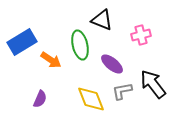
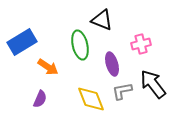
pink cross: moved 9 px down
orange arrow: moved 3 px left, 7 px down
purple ellipse: rotated 35 degrees clockwise
